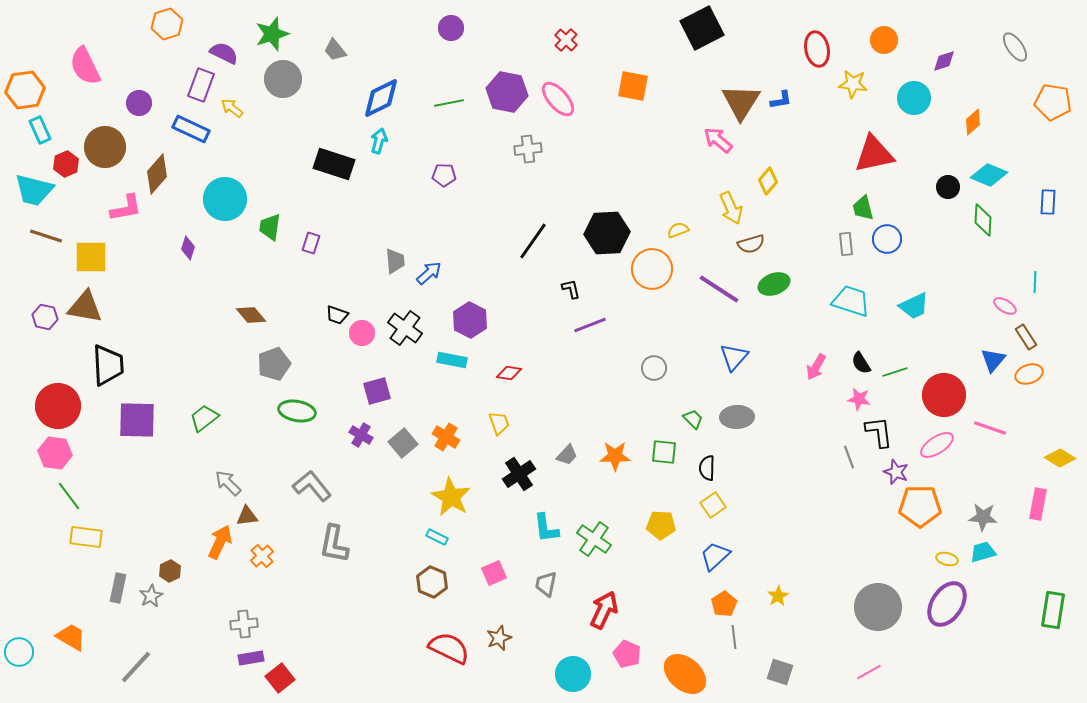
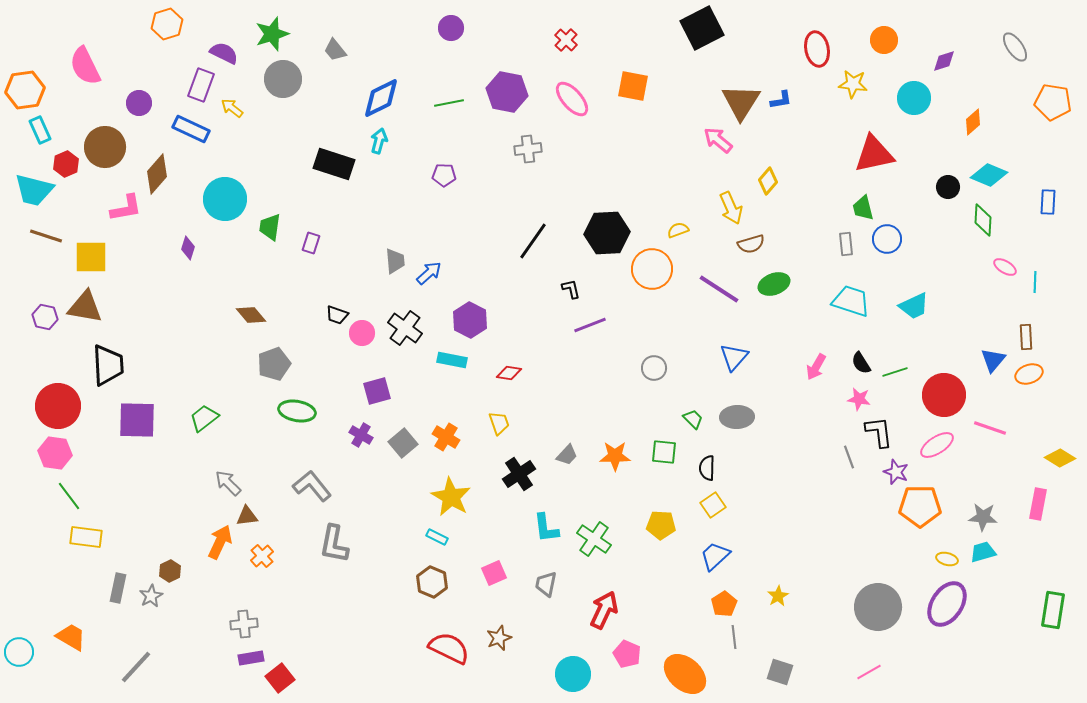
pink ellipse at (558, 99): moved 14 px right
pink ellipse at (1005, 306): moved 39 px up
brown rectangle at (1026, 337): rotated 30 degrees clockwise
